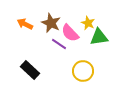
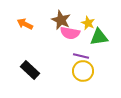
brown star: moved 10 px right, 3 px up
pink semicircle: rotated 36 degrees counterclockwise
purple line: moved 22 px right, 12 px down; rotated 21 degrees counterclockwise
